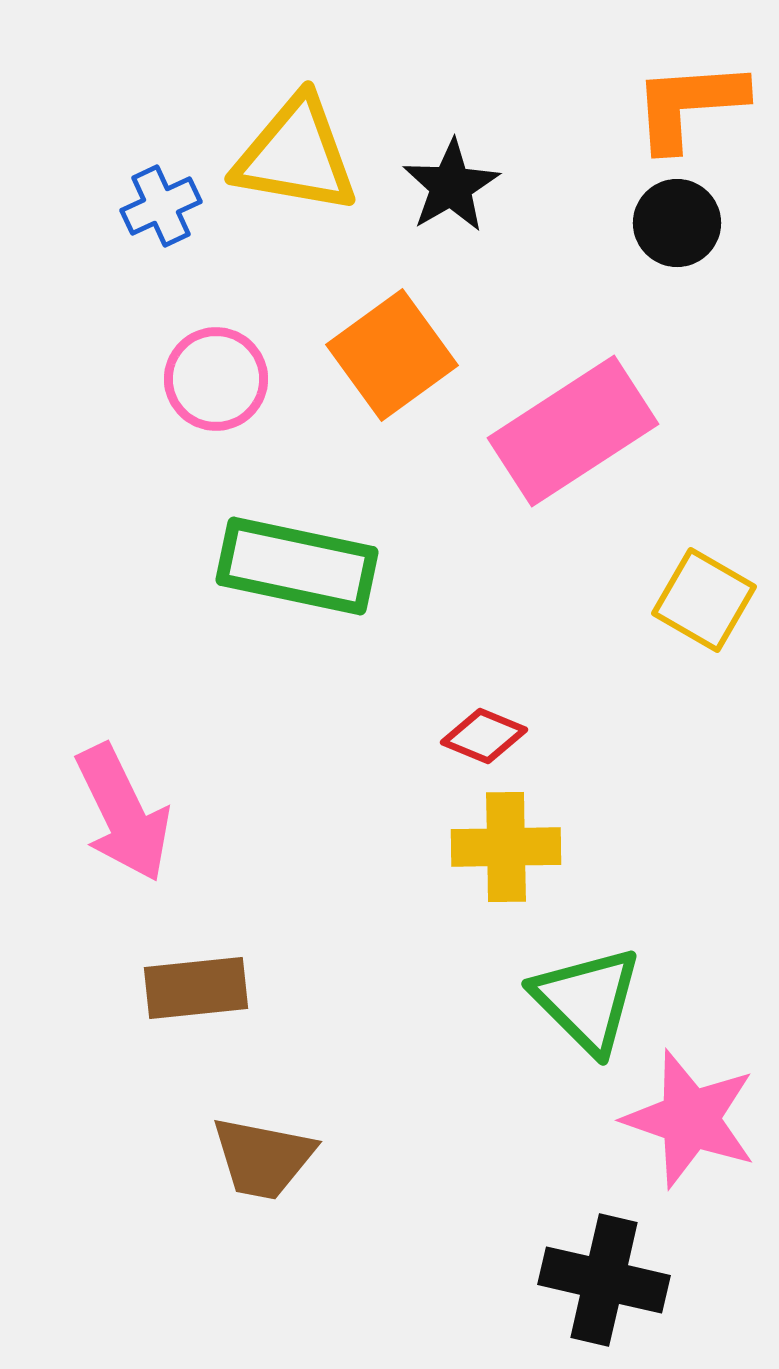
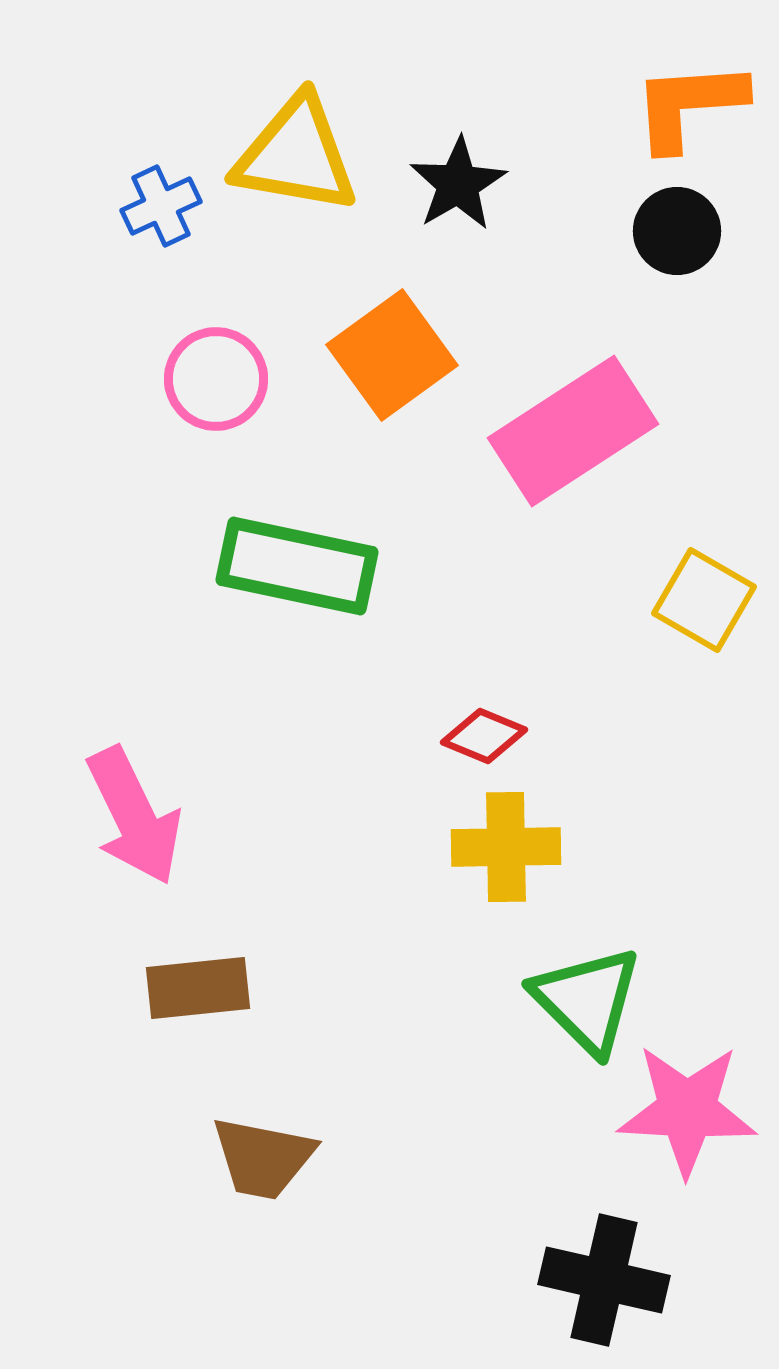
black star: moved 7 px right, 2 px up
black circle: moved 8 px down
pink arrow: moved 11 px right, 3 px down
brown rectangle: moved 2 px right
pink star: moved 3 px left, 9 px up; rotated 16 degrees counterclockwise
